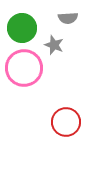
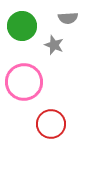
green circle: moved 2 px up
pink circle: moved 14 px down
red circle: moved 15 px left, 2 px down
